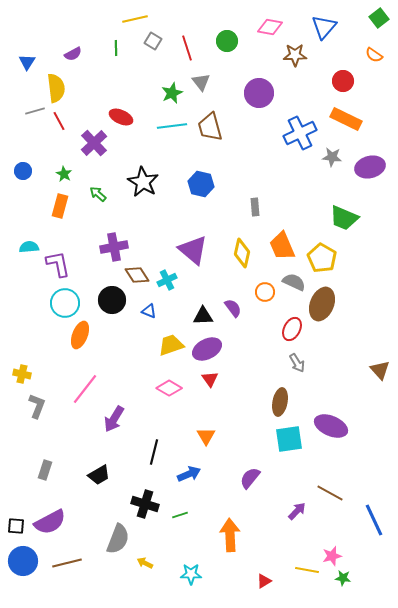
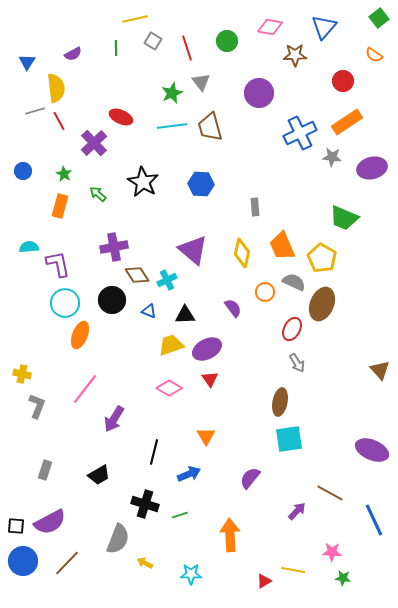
orange rectangle at (346, 119): moved 1 px right, 3 px down; rotated 60 degrees counterclockwise
purple ellipse at (370, 167): moved 2 px right, 1 px down
blue hexagon at (201, 184): rotated 10 degrees counterclockwise
black triangle at (203, 316): moved 18 px left, 1 px up
purple ellipse at (331, 426): moved 41 px right, 24 px down
pink star at (332, 556): moved 4 px up; rotated 18 degrees clockwise
brown line at (67, 563): rotated 32 degrees counterclockwise
yellow line at (307, 570): moved 14 px left
